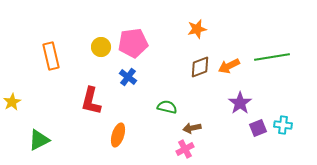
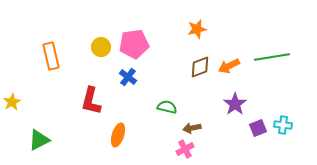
pink pentagon: moved 1 px right, 1 px down
purple star: moved 5 px left, 1 px down
